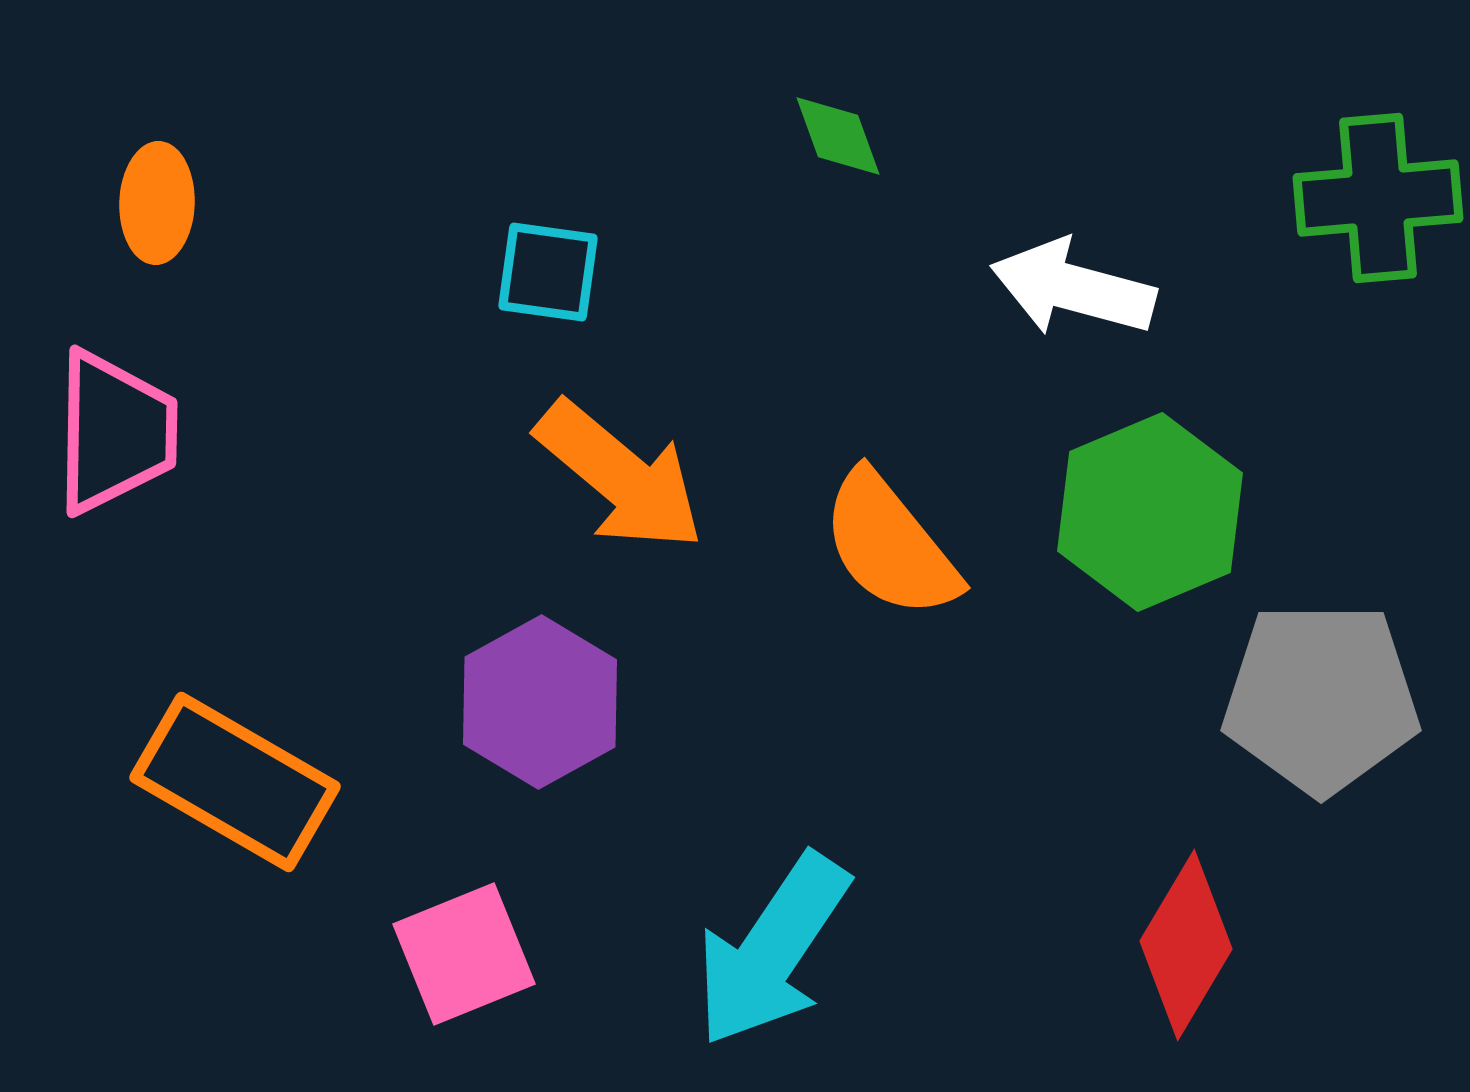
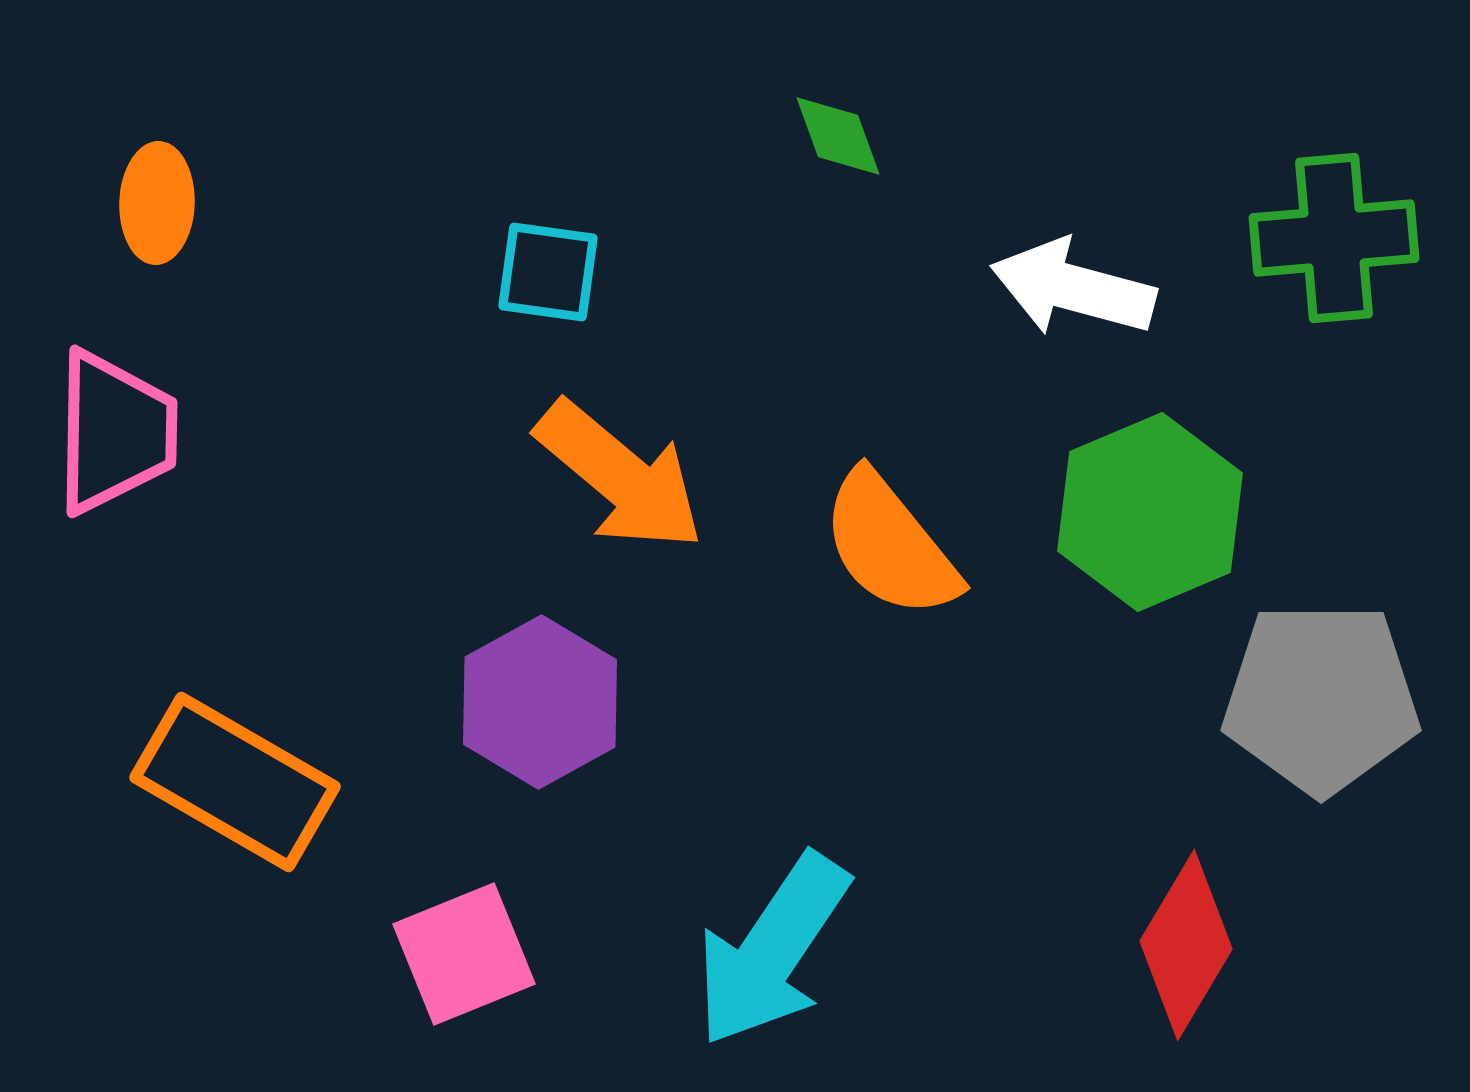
green cross: moved 44 px left, 40 px down
